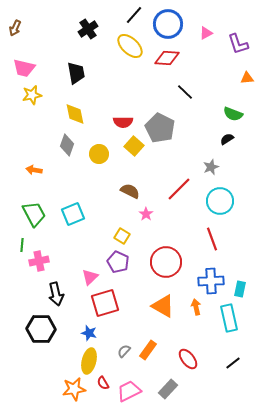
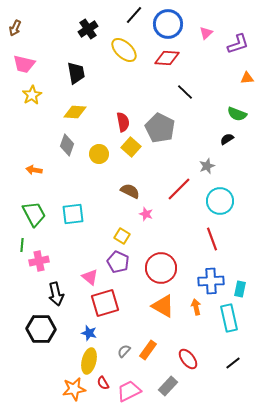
pink triangle at (206, 33): rotated 16 degrees counterclockwise
purple L-shape at (238, 44): rotated 90 degrees counterclockwise
yellow ellipse at (130, 46): moved 6 px left, 4 px down
pink trapezoid at (24, 68): moved 4 px up
yellow star at (32, 95): rotated 18 degrees counterclockwise
yellow diamond at (75, 114): moved 2 px up; rotated 75 degrees counterclockwise
green semicircle at (233, 114): moved 4 px right
red semicircle at (123, 122): rotated 102 degrees counterclockwise
yellow square at (134, 146): moved 3 px left, 1 px down
gray star at (211, 167): moved 4 px left, 1 px up
cyan square at (73, 214): rotated 15 degrees clockwise
pink star at (146, 214): rotated 16 degrees counterclockwise
red circle at (166, 262): moved 5 px left, 6 px down
pink triangle at (90, 277): rotated 36 degrees counterclockwise
gray rectangle at (168, 389): moved 3 px up
